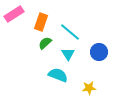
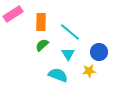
pink rectangle: moved 1 px left
orange rectangle: rotated 18 degrees counterclockwise
green semicircle: moved 3 px left, 2 px down
yellow star: moved 17 px up
